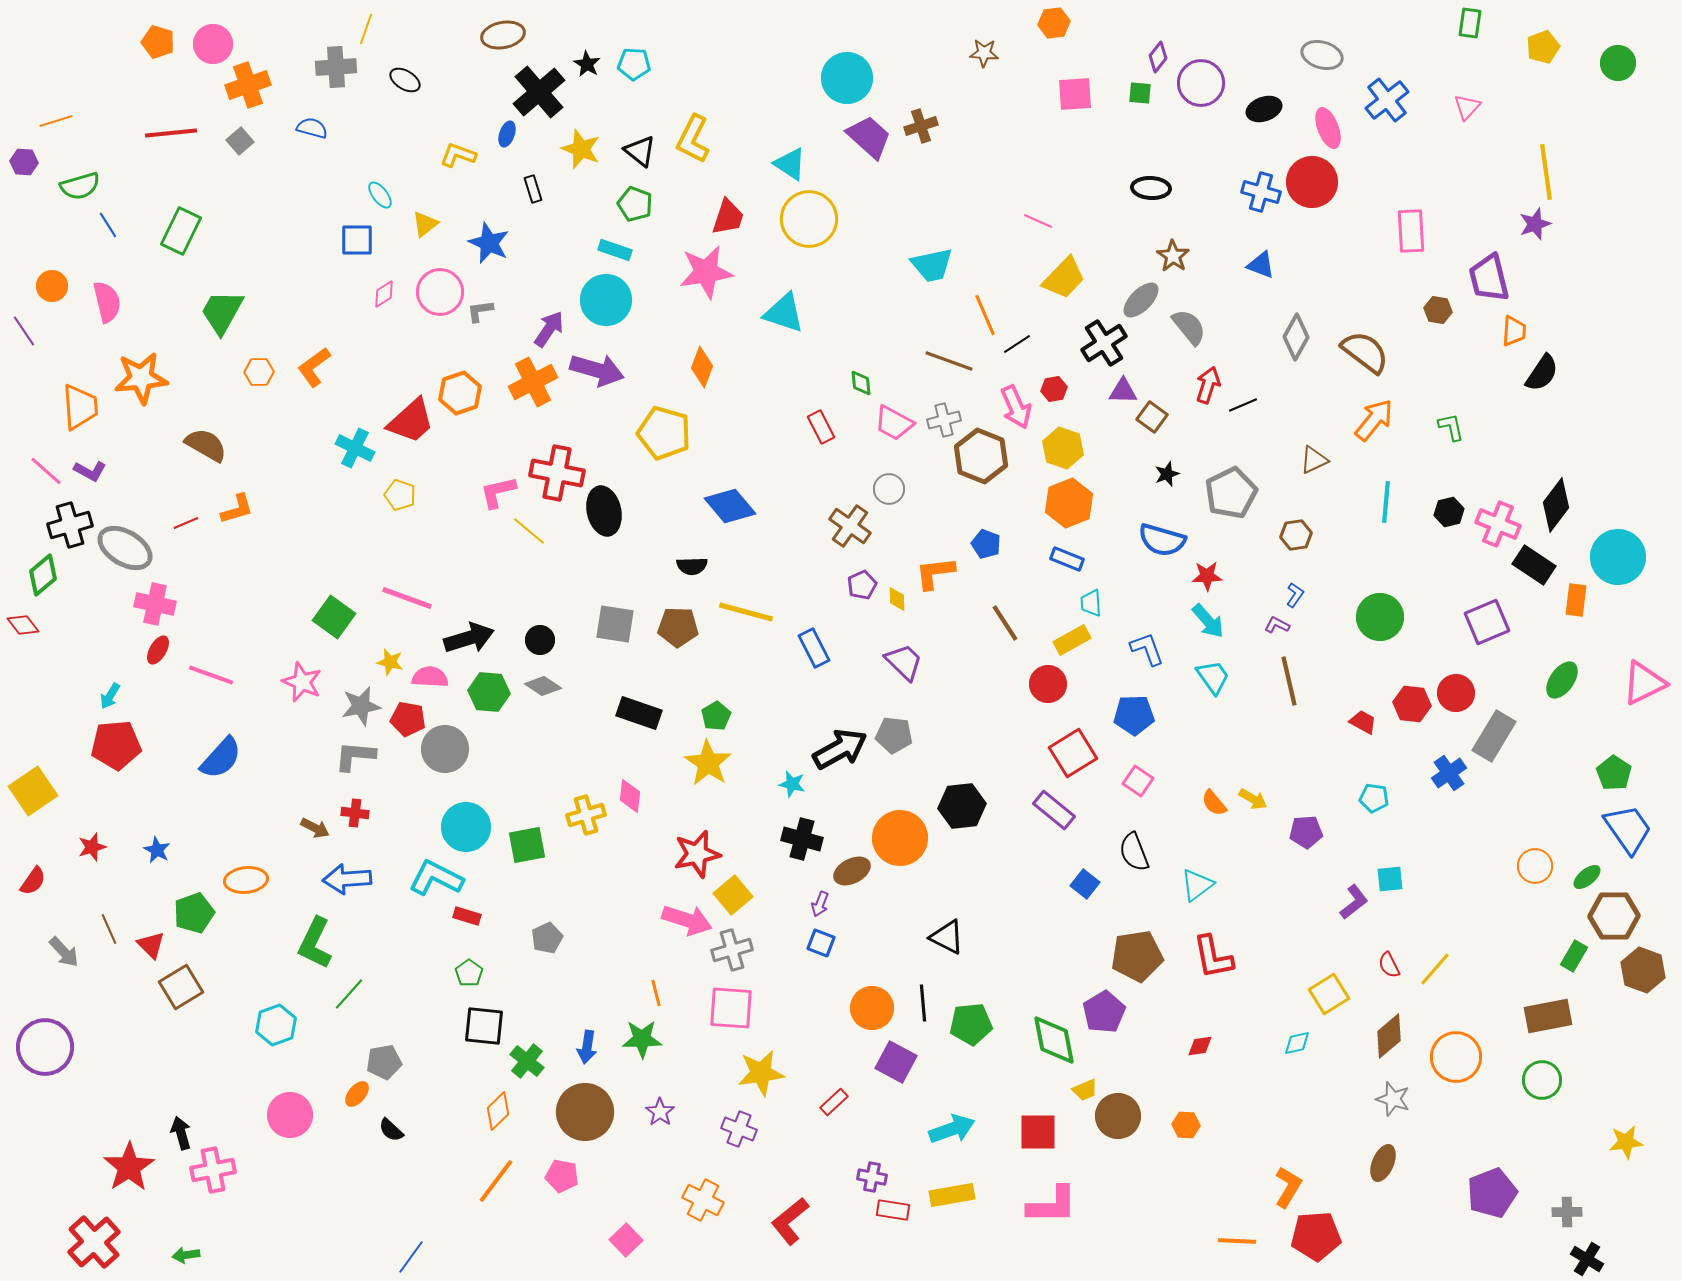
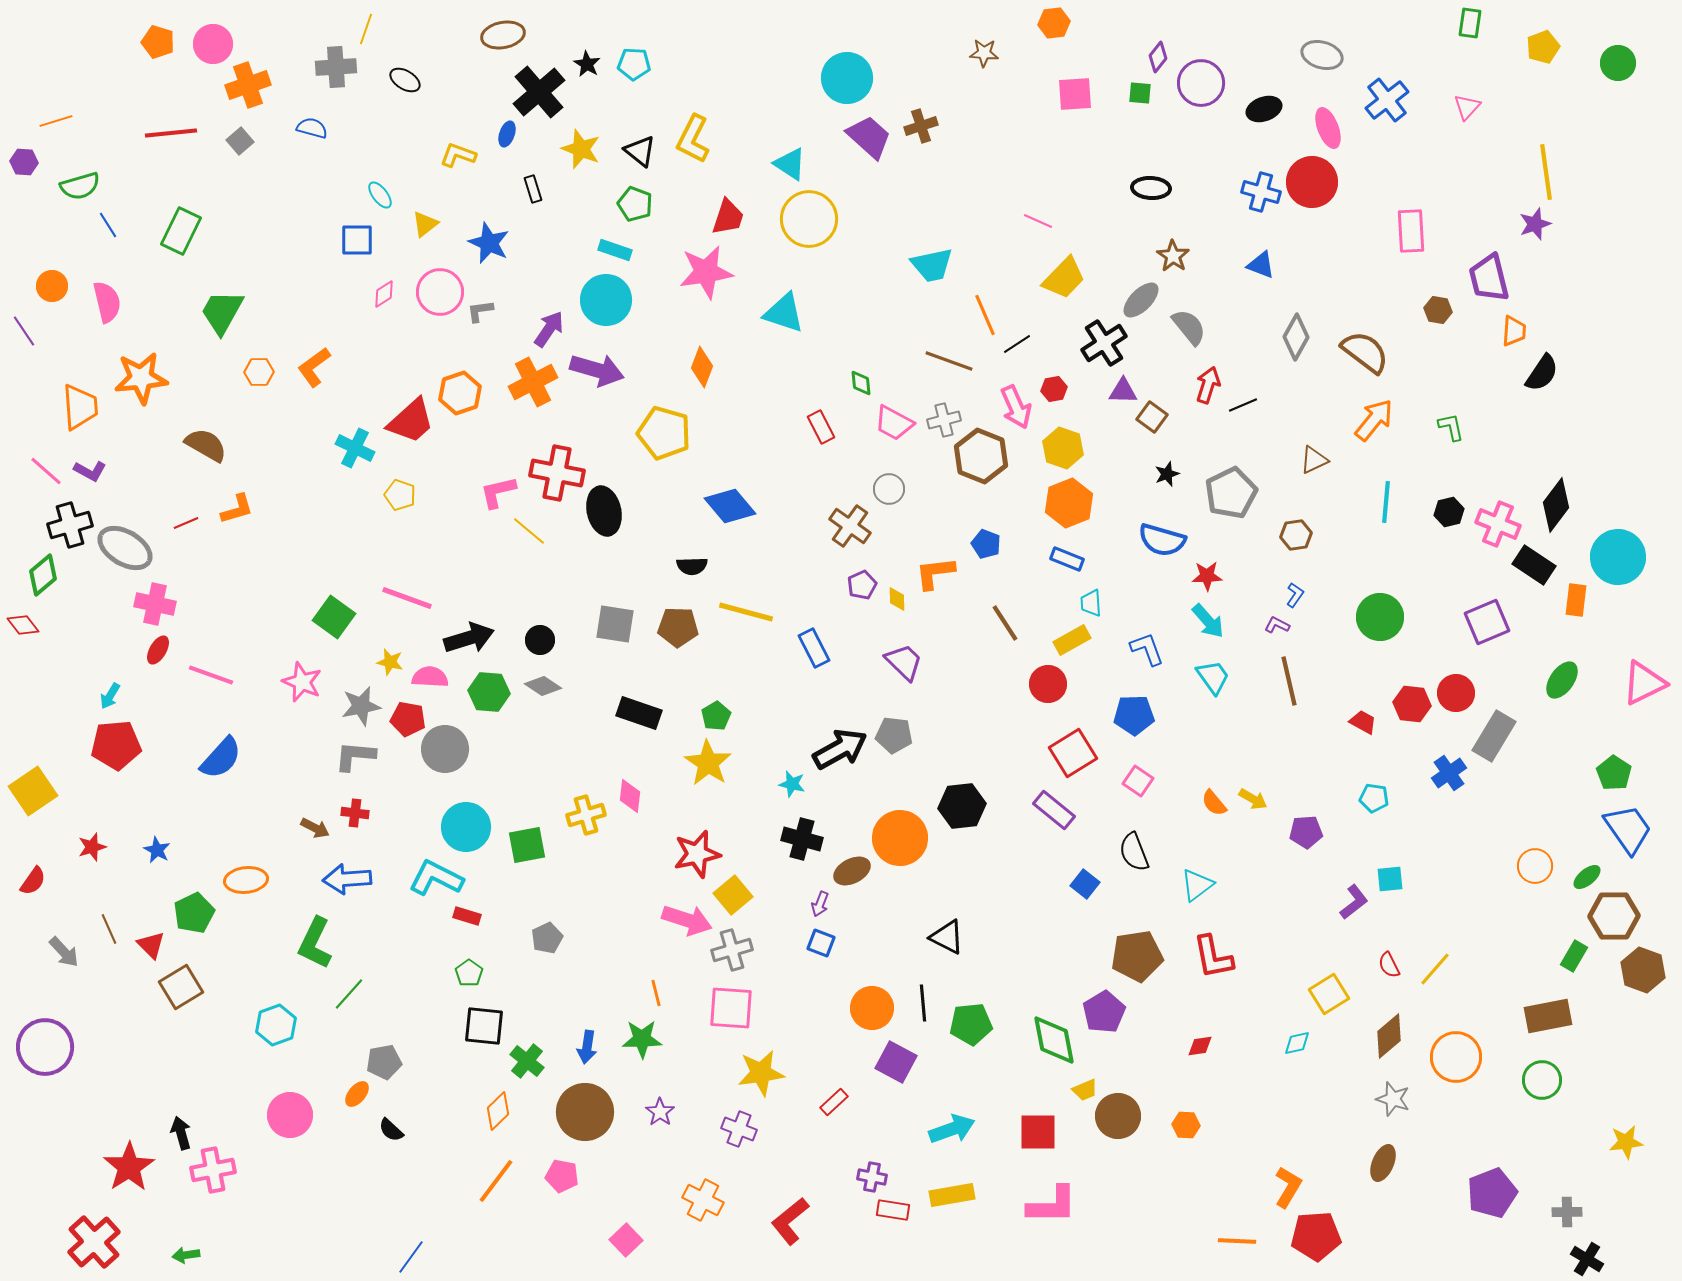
green pentagon at (194, 913): rotated 6 degrees counterclockwise
